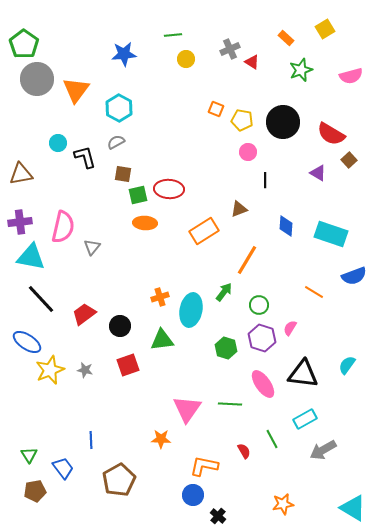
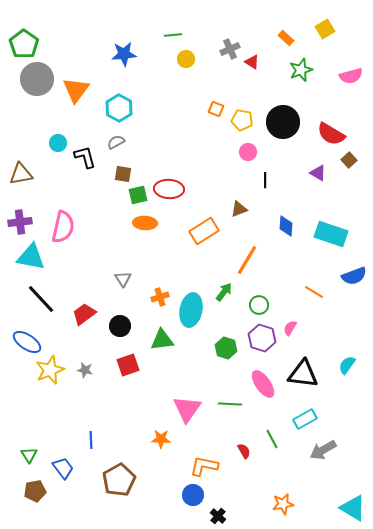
gray triangle at (92, 247): moved 31 px right, 32 px down; rotated 12 degrees counterclockwise
